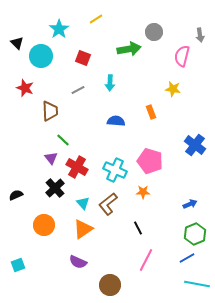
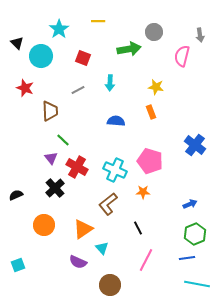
yellow line: moved 2 px right, 2 px down; rotated 32 degrees clockwise
yellow star: moved 17 px left, 2 px up
cyan triangle: moved 19 px right, 45 px down
blue line: rotated 21 degrees clockwise
